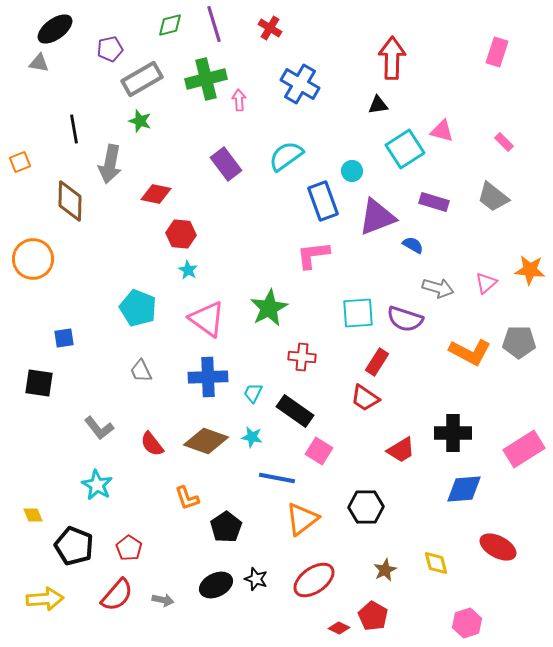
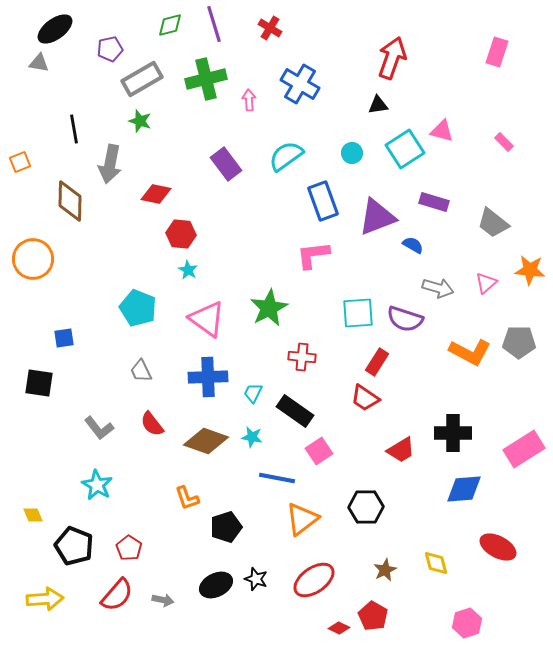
red arrow at (392, 58): rotated 18 degrees clockwise
pink arrow at (239, 100): moved 10 px right
cyan circle at (352, 171): moved 18 px up
gray trapezoid at (493, 197): moved 26 px down
red semicircle at (152, 444): moved 20 px up
pink square at (319, 451): rotated 24 degrees clockwise
black pentagon at (226, 527): rotated 16 degrees clockwise
